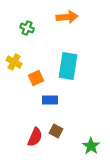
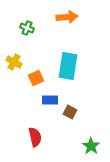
brown square: moved 14 px right, 19 px up
red semicircle: rotated 36 degrees counterclockwise
